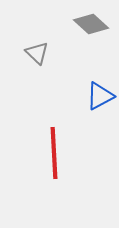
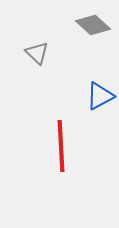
gray diamond: moved 2 px right, 1 px down
red line: moved 7 px right, 7 px up
